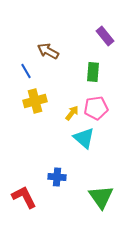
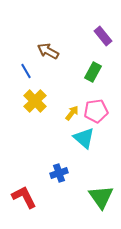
purple rectangle: moved 2 px left
green rectangle: rotated 24 degrees clockwise
yellow cross: rotated 30 degrees counterclockwise
pink pentagon: moved 3 px down
blue cross: moved 2 px right, 4 px up; rotated 24 degrees counterclockwise
